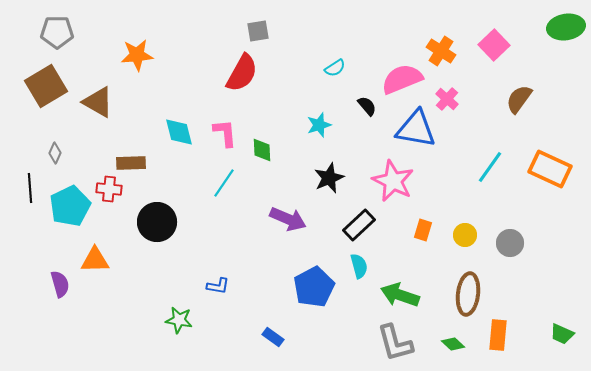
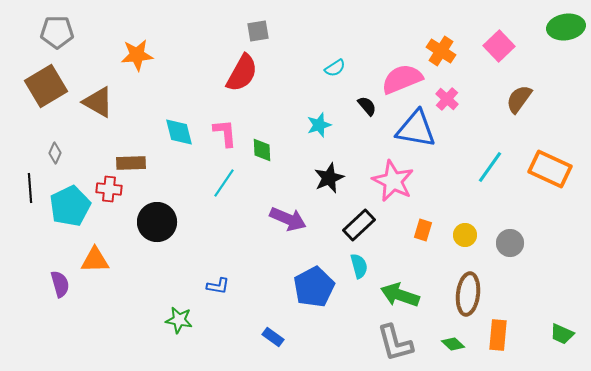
pink square at (494, 45): moved 5 px right, 1 px down
